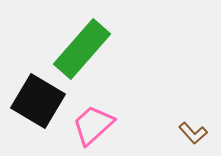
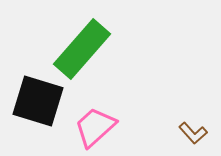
black square: rotated 14 degrees counterclockwise
pink trapezoid: moved 2 px right, 2 px down
